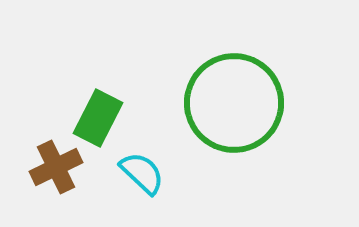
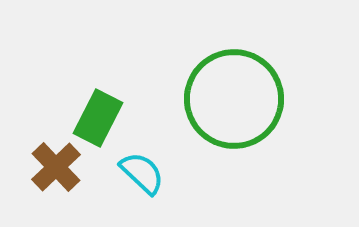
green circle: moved 4 px up
brown cross: rotated 18 degrees counterclockwise
